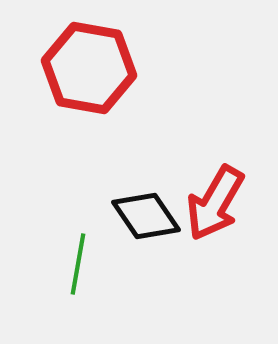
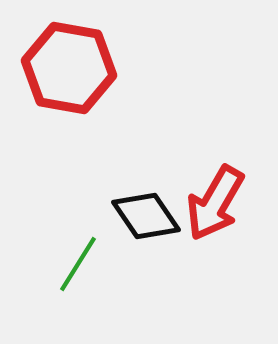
red hexagon: moved 20 px left
green line: rotated 22 degrees clockwise
